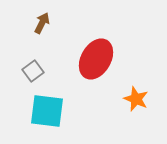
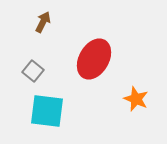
brown arrow: moved 1 px right, 1 px up
red ellipse: moved 2 px left
gray square: rotated 15 degrees counterclockwise
